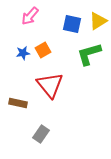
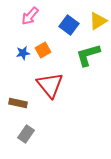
blue square: moved 3 px left, 1 px down; rotated 24 degrees clockwise
green L-shape: moved 1 px left, 1 px down
gray rectangle: moved 15 px left
